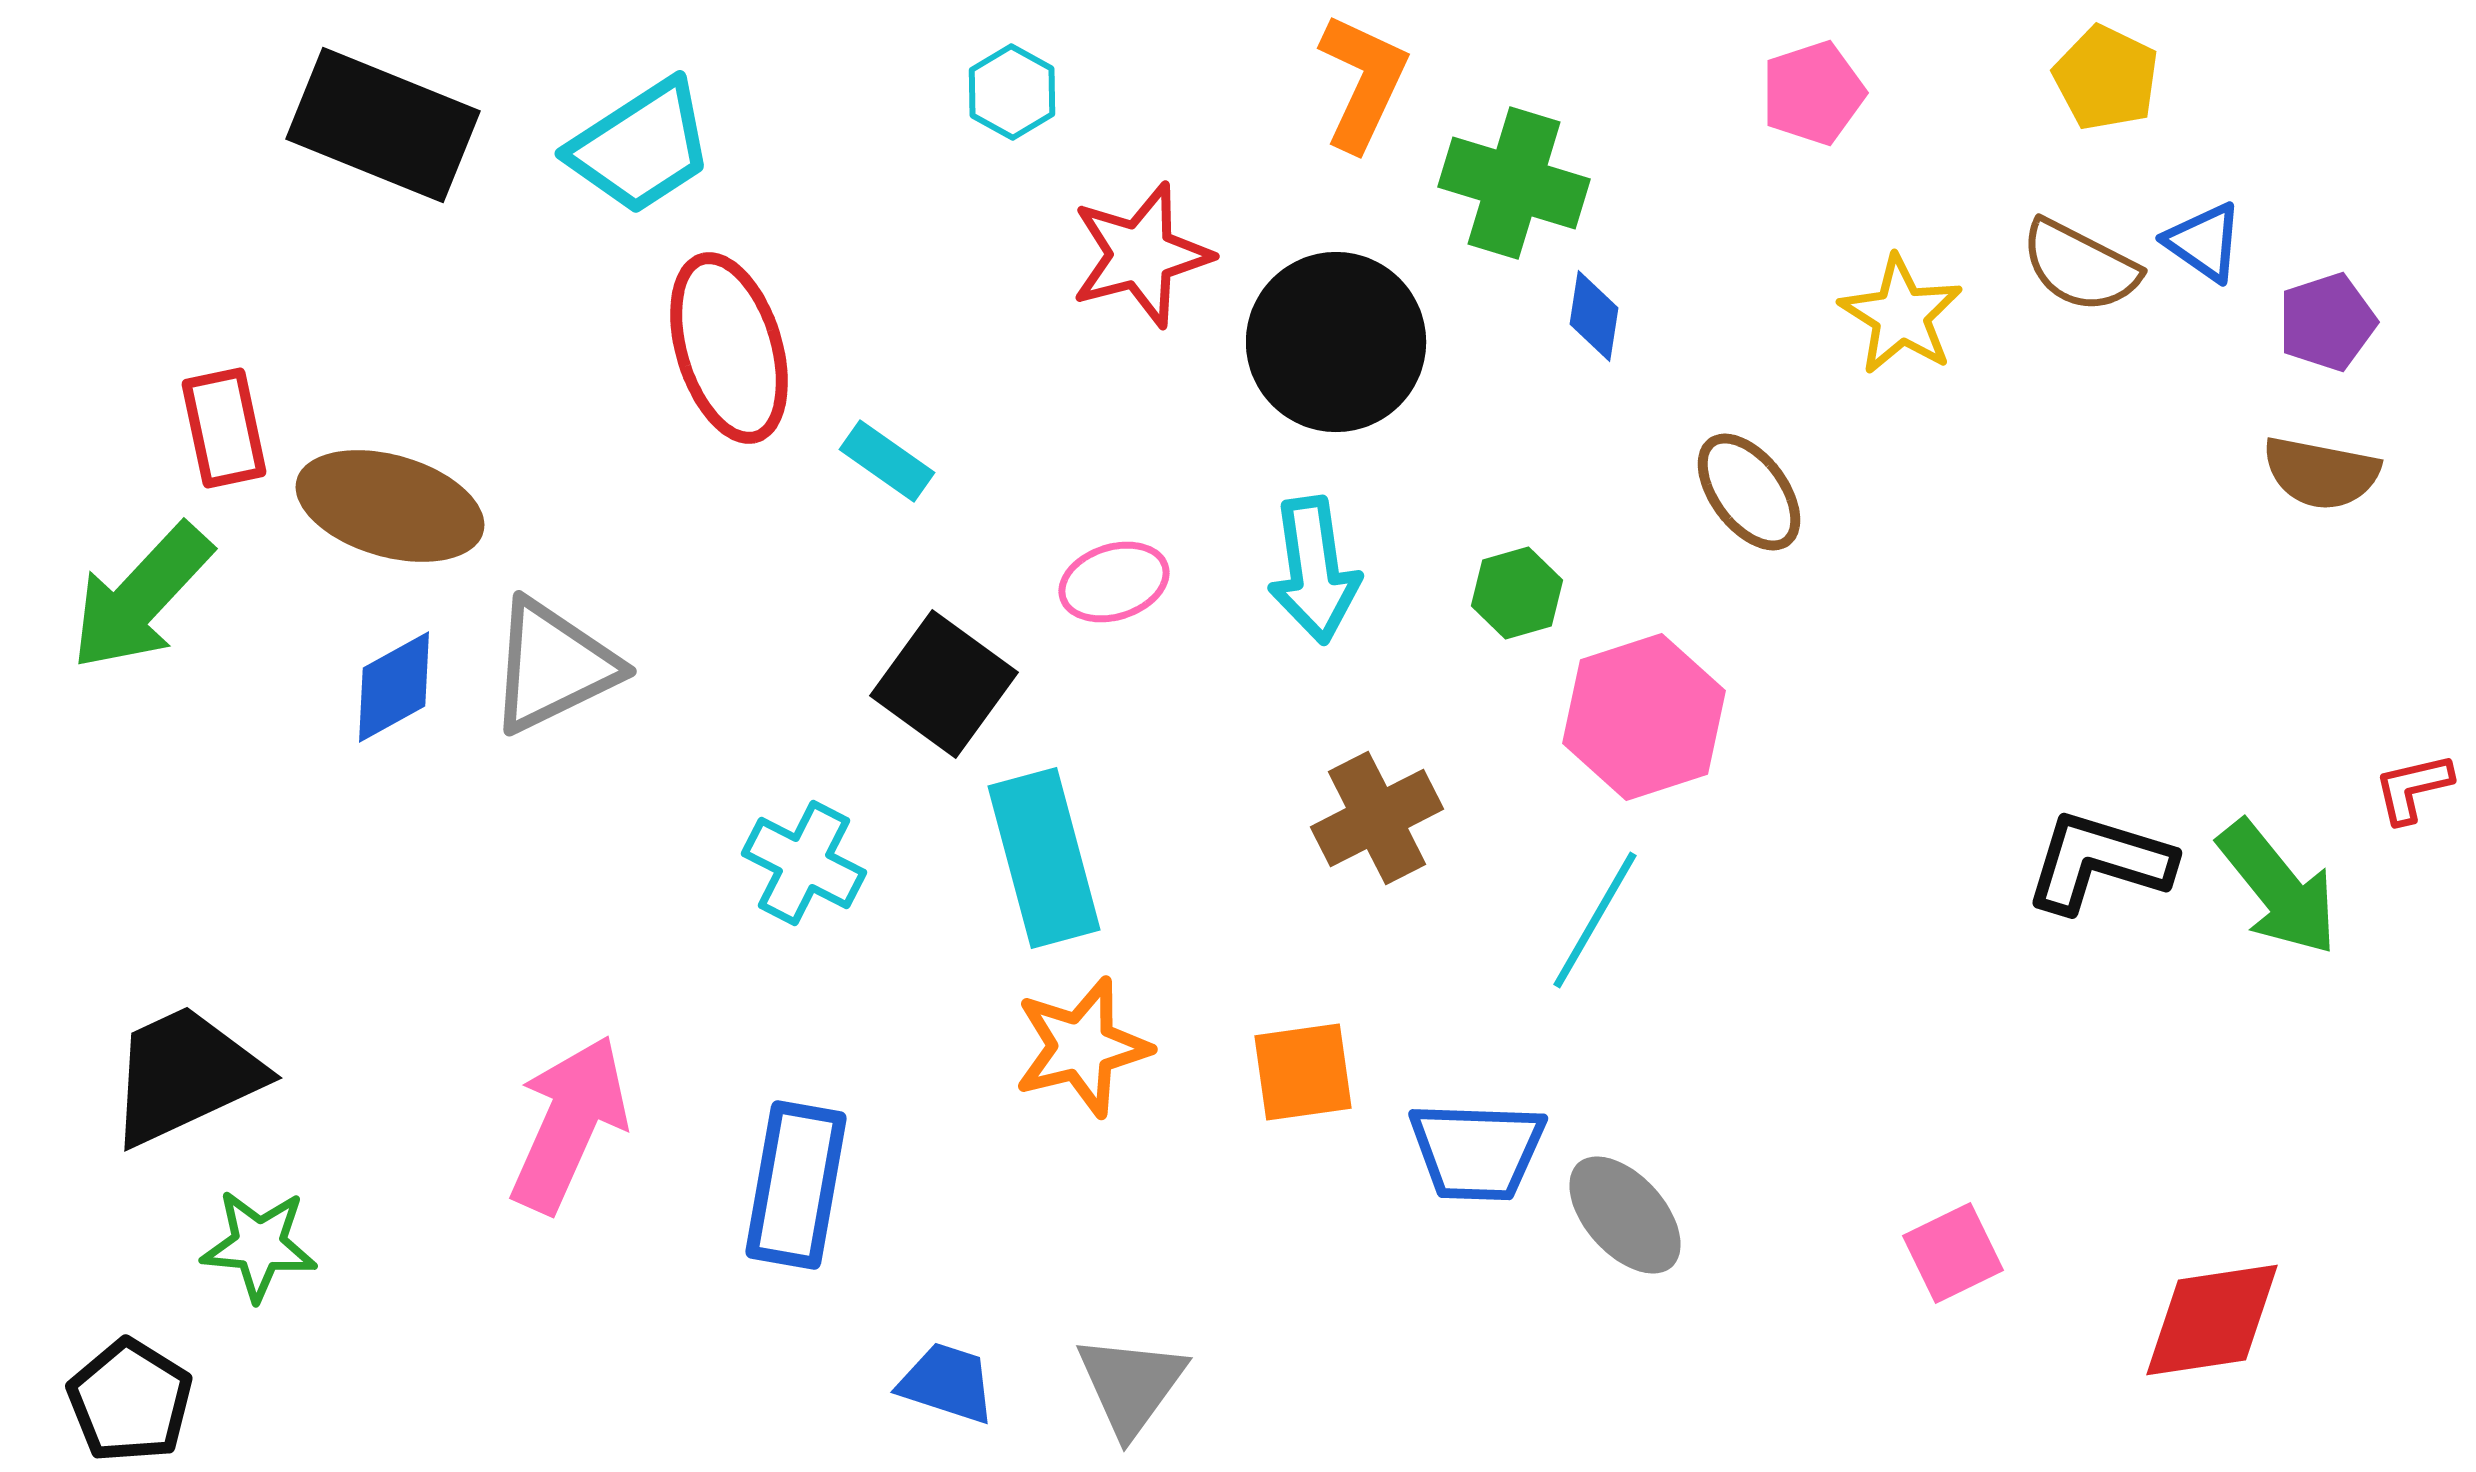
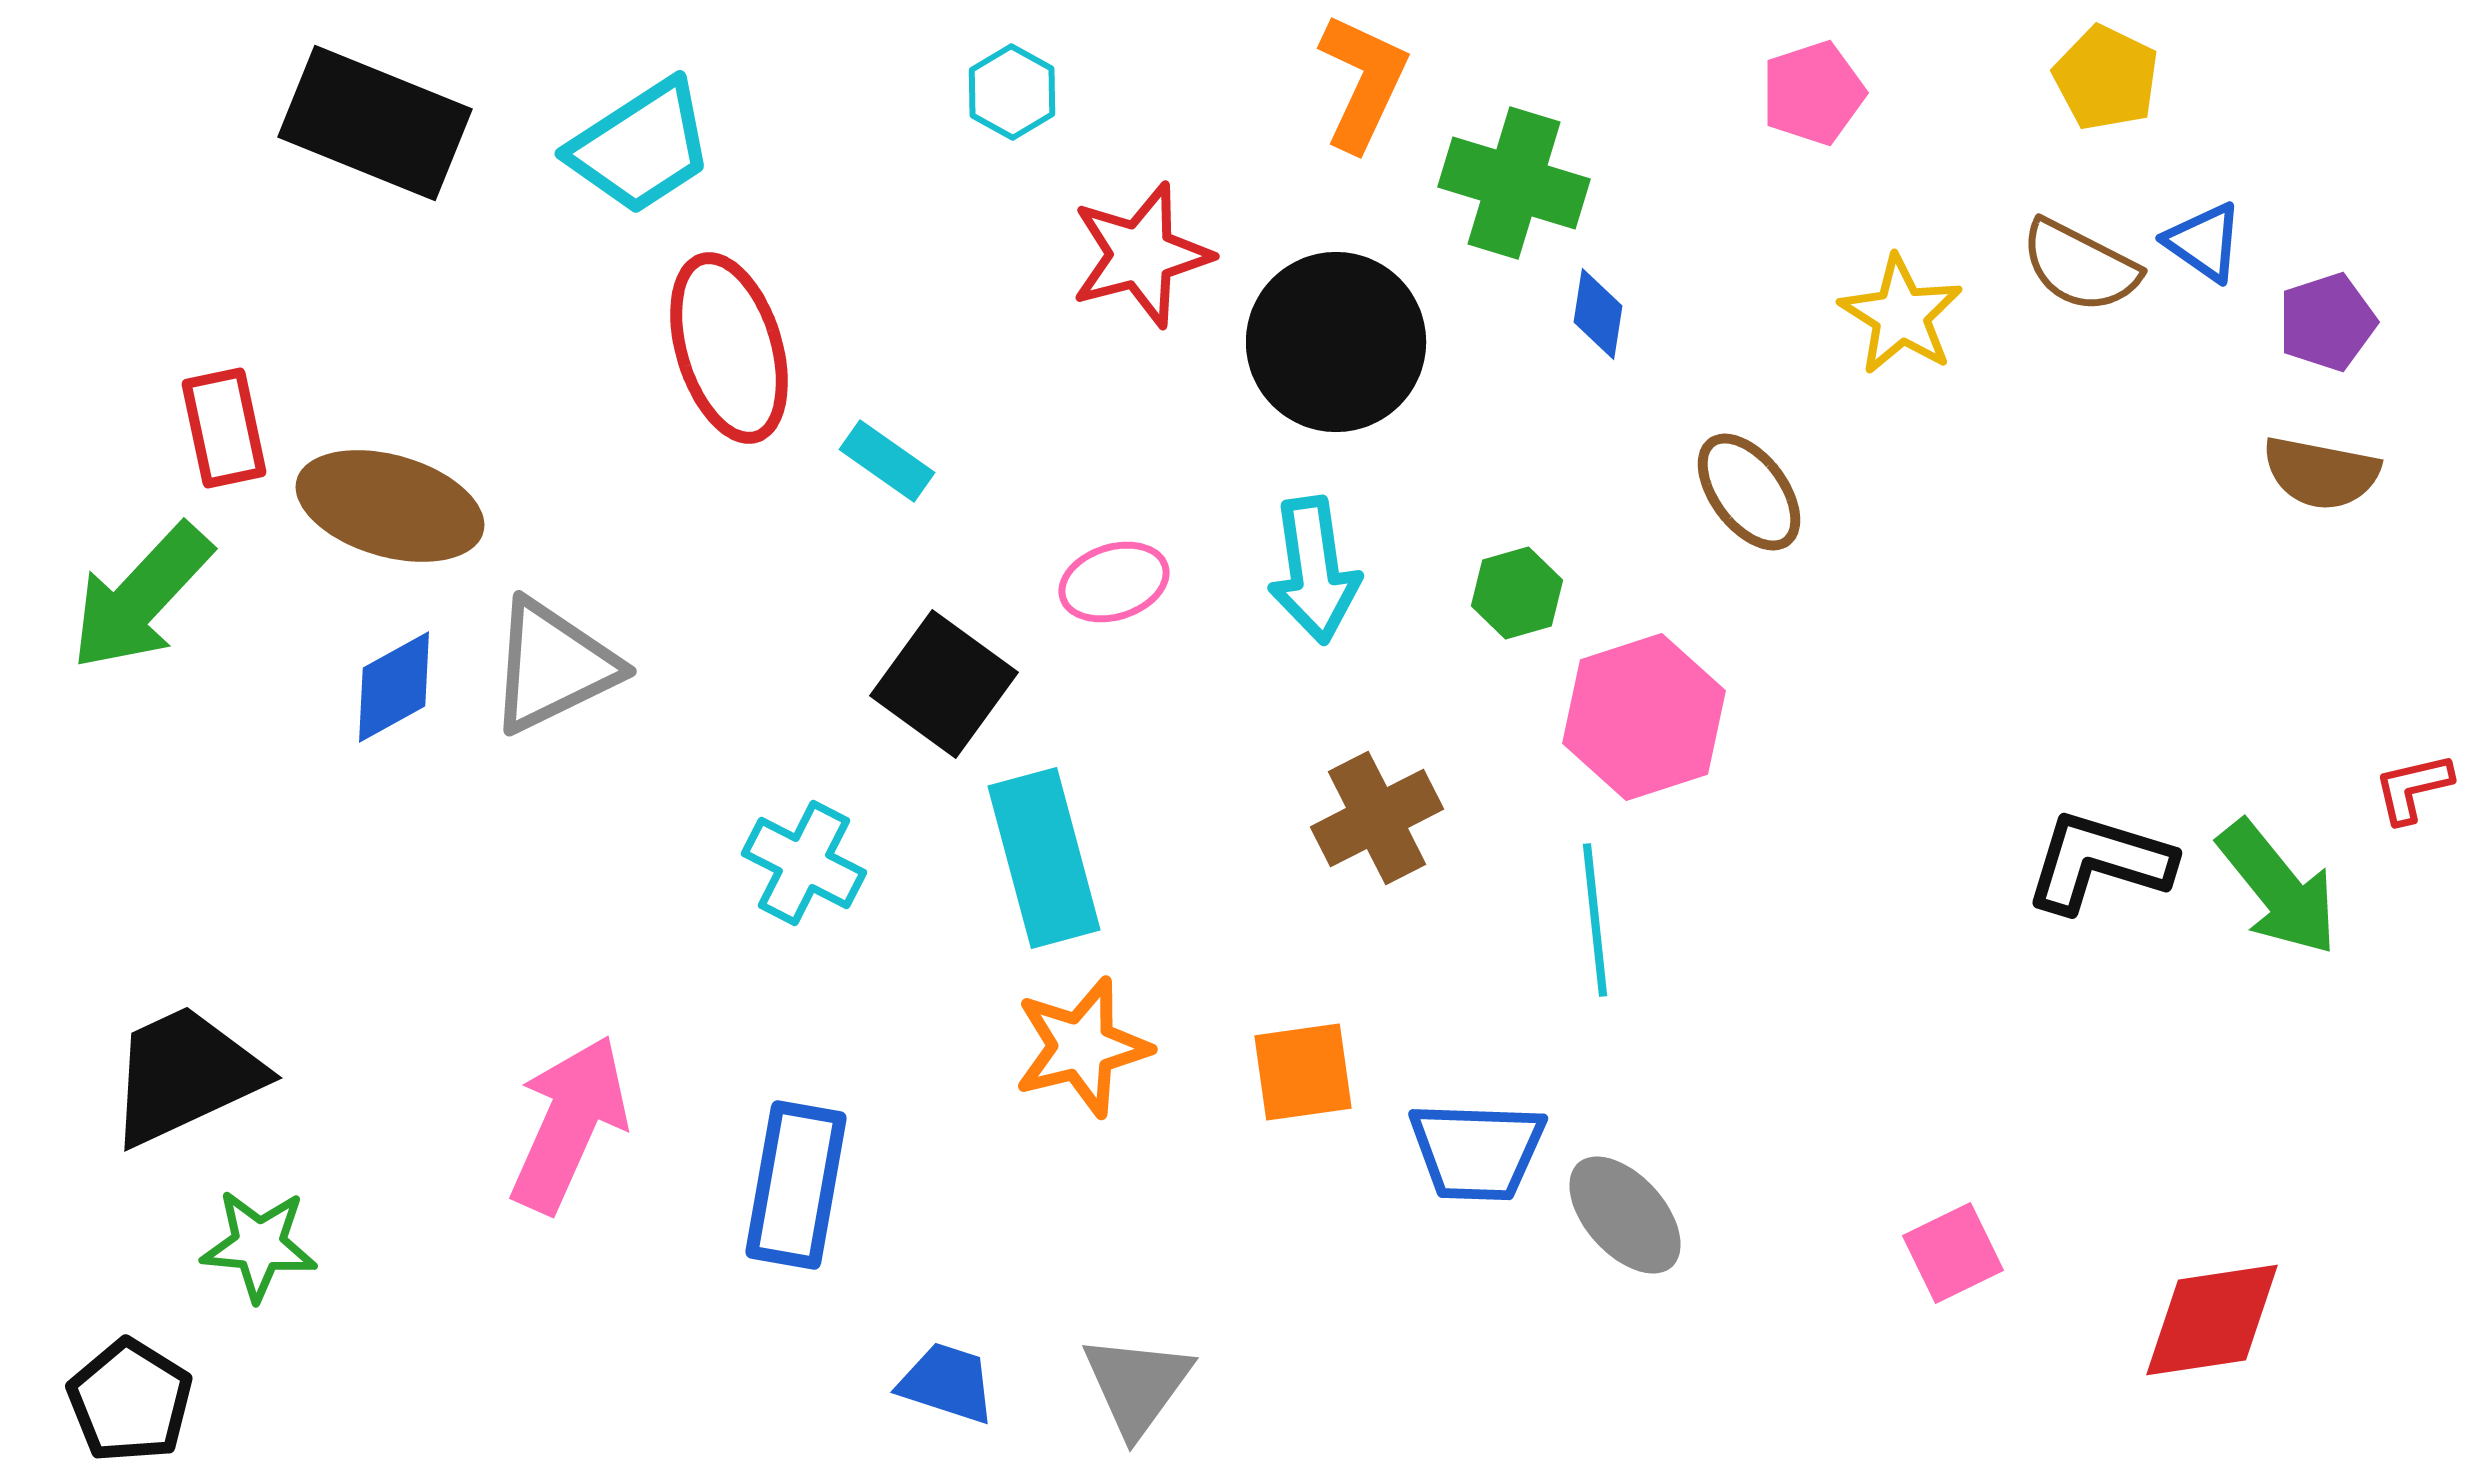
black rectangle at (383, 125): moved 8 px left, 2 px up
blue diamond at (1594, 316): moved 4 px right, 2 px up
cyan line at (1595, 920): rotated 36 degrees counterclockwise
gray triangle at (1131, 1385): moved 6 px right
